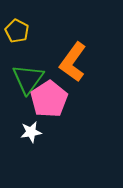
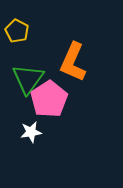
orange L-shape: rotated 12 degrees counterclockwise
